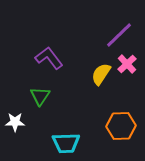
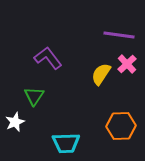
purple line: rotated 52 degrees clockwise
purple L-shape: moved 1 px left
green triangle: moved 6 px left
white star: rotated 24 degrees counterclockwise
